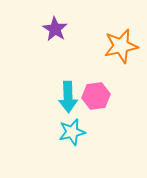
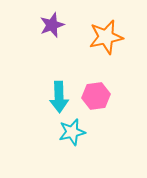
purple star: moved 3 px left, 4 px up; rotated 20 degrees clockwise
orange star: moved 15 px left, 9 px up
cyan arrow: moved 9 px left
